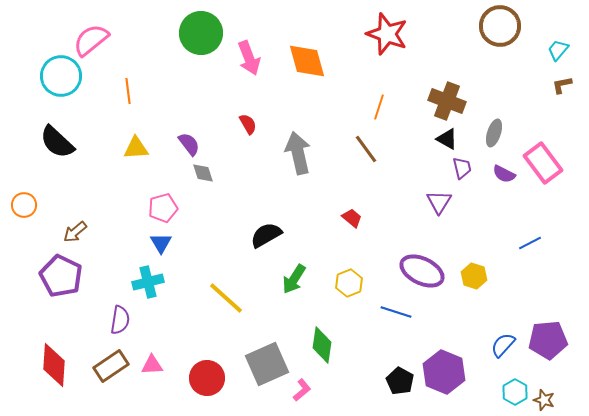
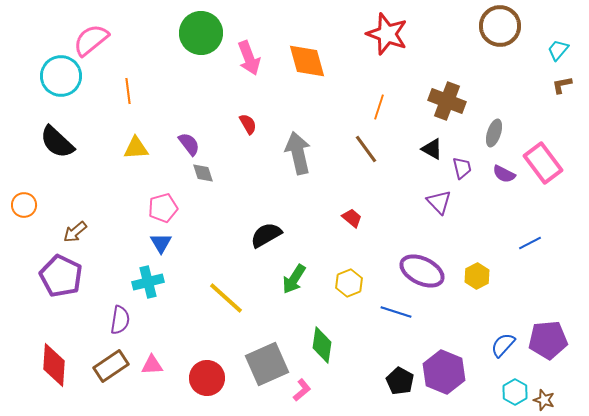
black triangle at (447, 139): moved 15 px left, 10 px down
purple triangle at (439, 202): rotated 16 degrees counterclockwise
yellow hexagon at (474, 276): moved 3 px right; rotated 15 degrees clockwise
